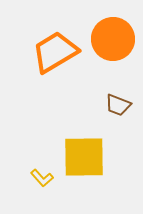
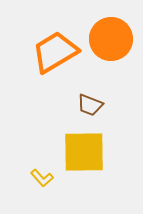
orange circle: moved 2 px left
brown trapezoid: moved 28 px left
yellow square: moved 5 px up
